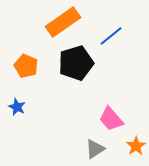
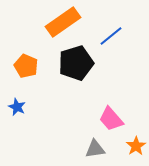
gray triangle: rotated 25 degrees clockwise
